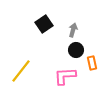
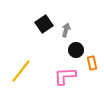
gray arrow: moved 7 px left
